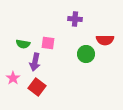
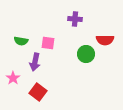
green semicircle: moved 2 px left, 3 px up
red square: moved 1 px right, 5 px down
